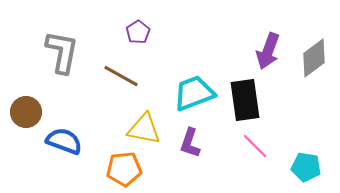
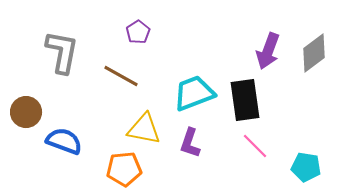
gray diamond: moved 5 px up
